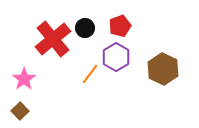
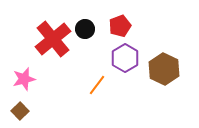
black circle: moved 1 px down
purple hexagon: moved 9 px right, 1 px down
brown hexagon: moved 1 px right
orange line: moved 7 px right, 11 px down
pink star: rotated 20 degrees clockwise
